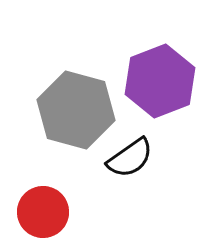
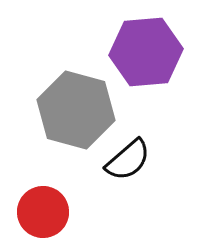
purple hexagon: moved 14 px left, 29 px up; rotated 16 degrees clockwise
black semicircle: moved 2 px left, 2 px down; rotated 6 degrees counterclockwise
